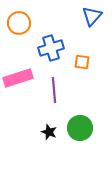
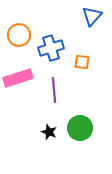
orange circle: moved 12 px down
